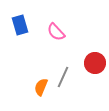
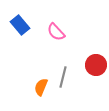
blue rectangle: rotated 24 degrees counterclockwise
red circle: moved 1 px right, 2 px down
gray line: rotated 10 degrees counterclockwise
